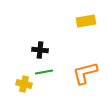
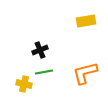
black cross: rotated 28 degrees counterclockwise
